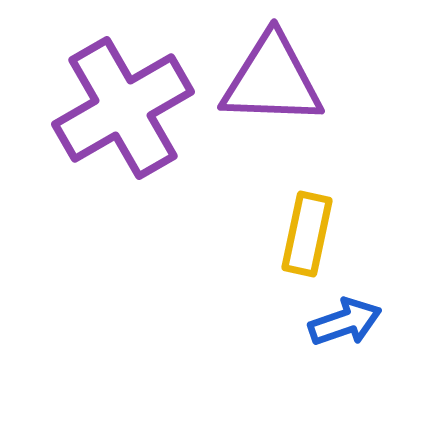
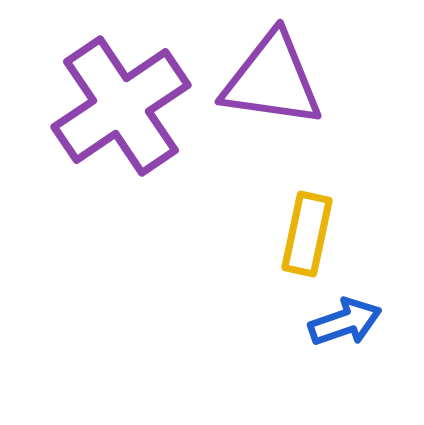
purple triangle: rotated 6 degrees clockwise
purple cross: moved 2 px left, 2 px up; rotated 4 degrees counterclockwise
